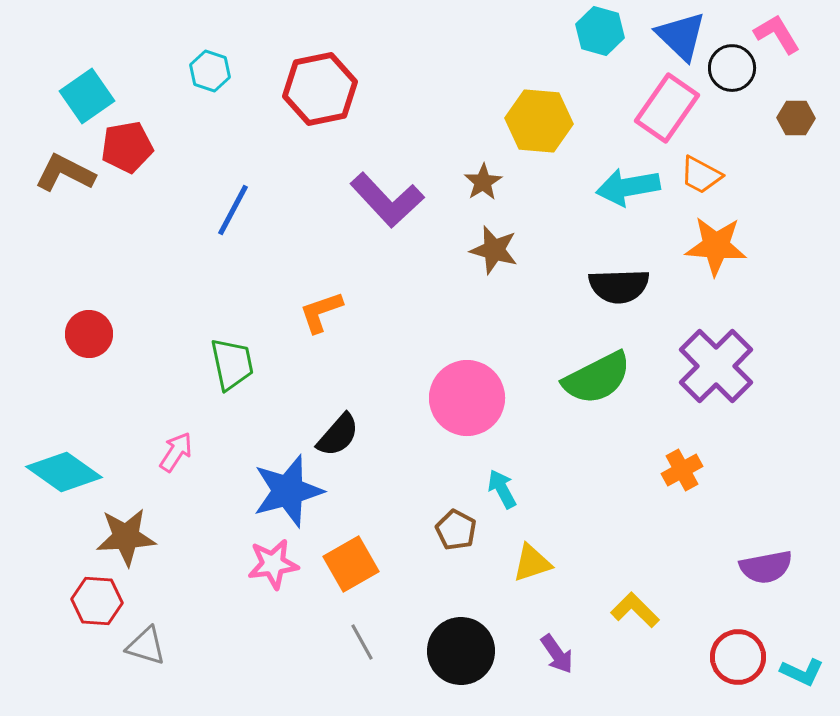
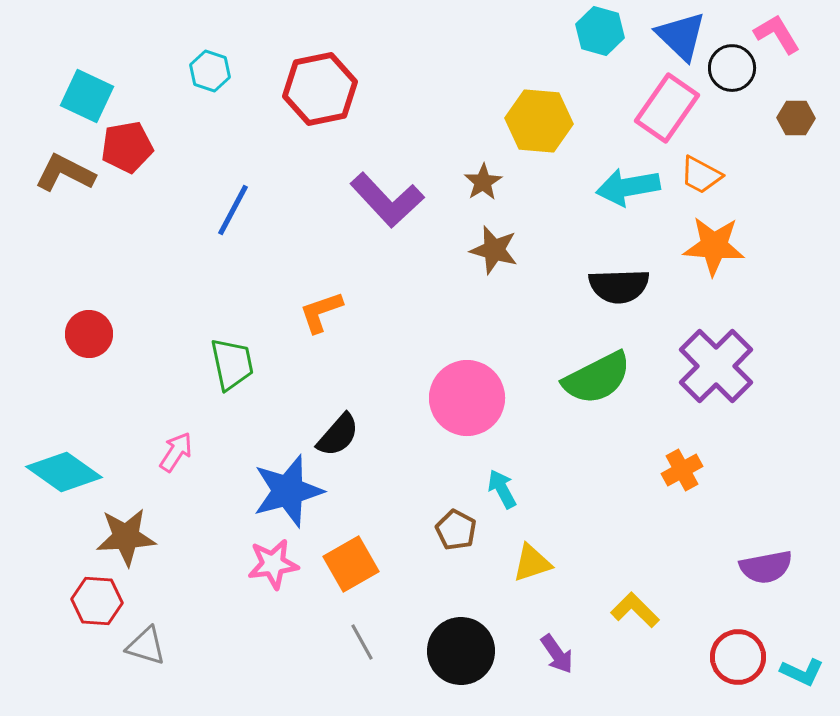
cyan square at (87, 96): rotated 30 degrees counterclockwise
orange star at (716, 246): moved 2 px left
